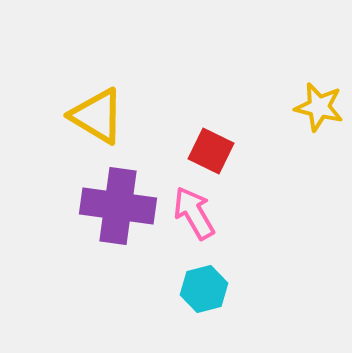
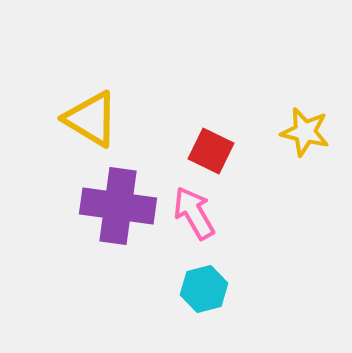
yellow star: moved 14 px left, 25 px down
yellow triangle: moved 6 px left, 3 px down
